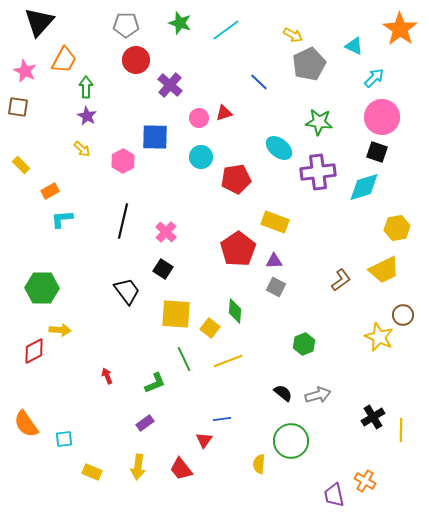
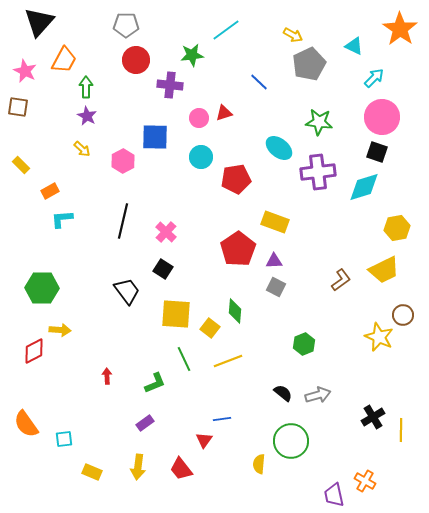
green star at (180, 23): moved 12 px right, 32 px down; rotated 25 degrees counterclockwise
purple cross at (170, 85): rotated 35 degrees counterclockwise
red arrow at (107, 376): rotated 21 degrees clockwise
